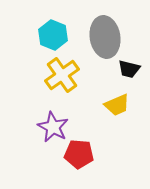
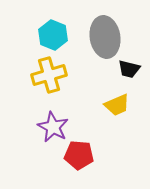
yellow cross: moved 13 px left; rotated 20 degrees clockwise
red pentagon: moved 1 px down
